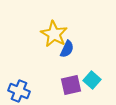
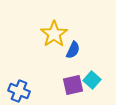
yellow star: rotated 8 degrees clockwise
blue semicircle: moved 6 px right, 1 px down
purple square: moved 2 px right
